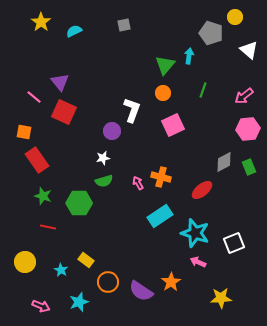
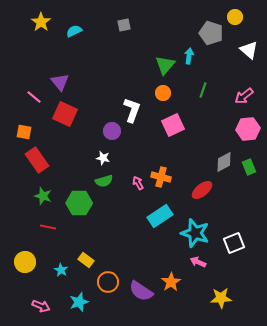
red square at (64, 112): moved 1 px right, 2 px down
white star at (103, 158): rotated 24 degrees clockwise
